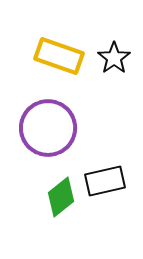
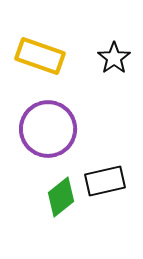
yellow rectangle: moved 19 px left
purple circle: moved 1 px down
